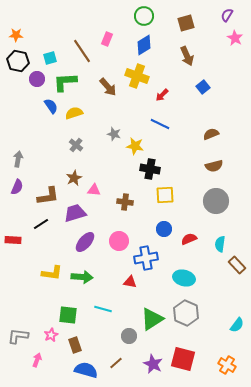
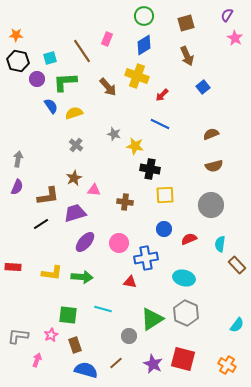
gray circle at (216, 201): moved 5 px left, 4 px down
red rectangle at (13, 240): moved 27 px down
pink circle at (119, 241): moved 2 px down
